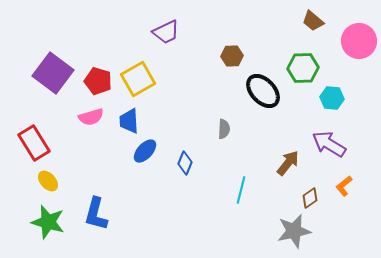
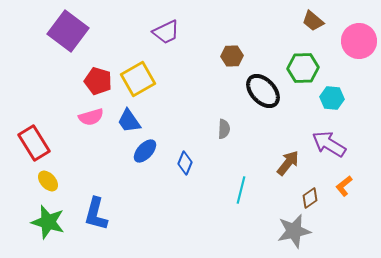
purple square: moved 15 px right, 42 px up
blue trapezoid: rotated 32 degrees counterclockwise
